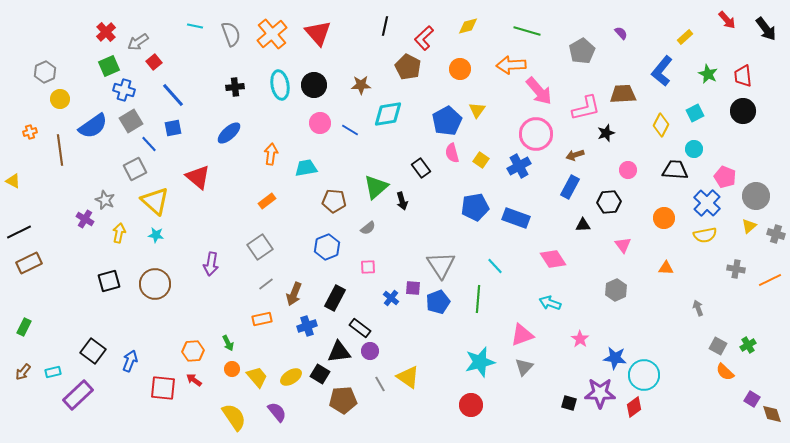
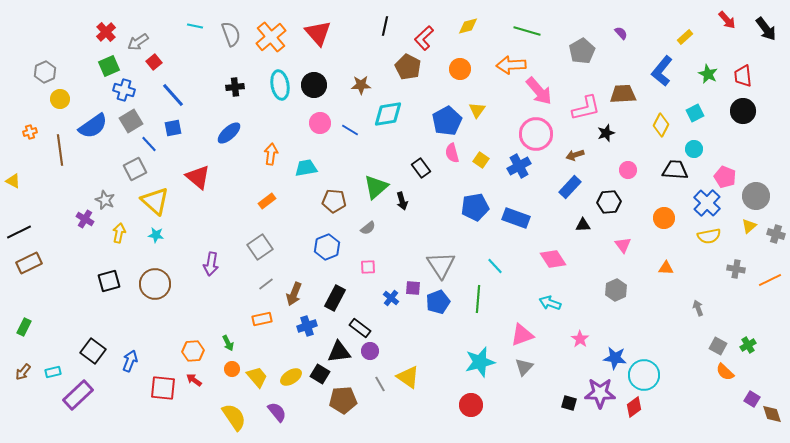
orange cross at (272, 34): moved 1 px left, 3 px down
blue rectangle at (570, 187): rotated 15 degrees clockwise
yellow semicircle at (705, 235): moved 4 px right, 1 px down
